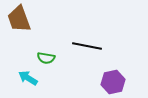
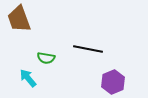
black line: moved 1 px right, 3 px down
cyan arrow: rotated 18 degrees clockwise
purple hexagon: rotated 10 degrees counterclockwise
